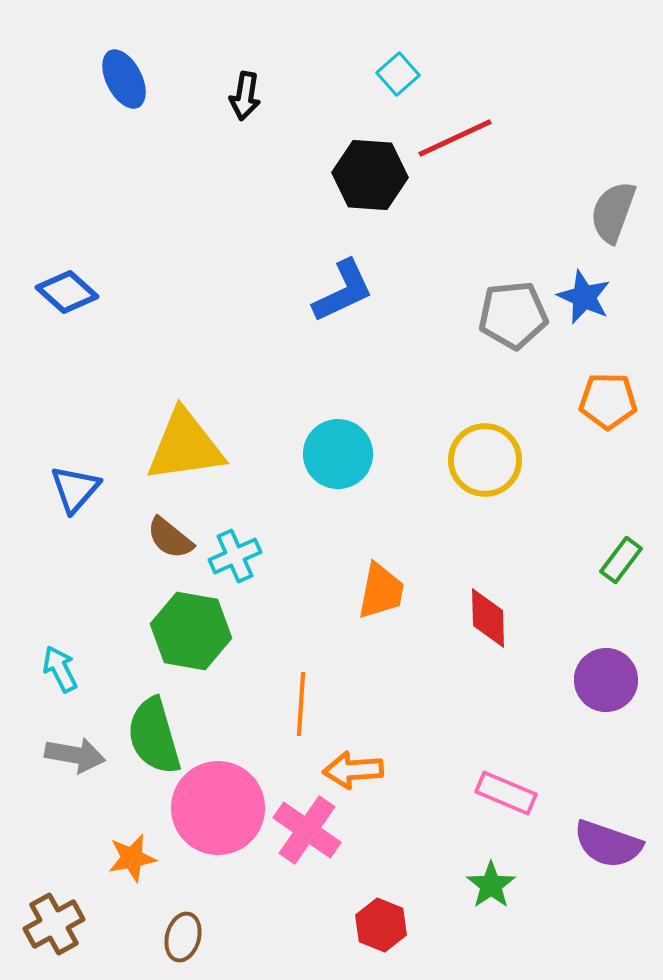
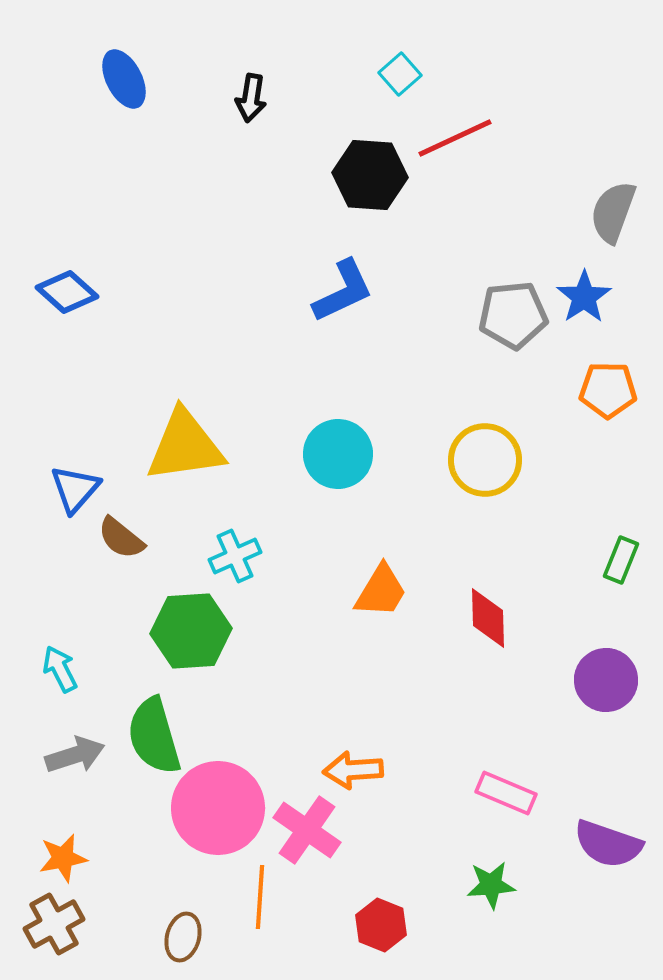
cyan square: moved 2 px right
black arrow: moved 6 px right, 2 px down
blue star: rotated 14 degrees clockwise
orange pentagon: moved 11 px up
brown semicircle: moved 49 px left
green rectangle: rotated 15 degrees counterclockwise
orange trapezoid: rotated 20 degrees clockwise
green hexagon: rotated 14 degrees counterclockwise
orange line: moved 41 px left, 193 px down
gray arrow: rotated 28 degrees counterclockwise
orange star: moved 69 px left
green star: rotated 30 degrees clockwise
